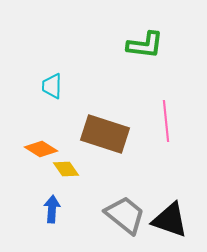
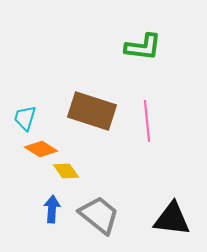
green L-shape: moved 2 px left, 2 px down
cyan trapezoid: moved 27 px left, 32 px down; rotated 16 degrees clockwise
pink line: moved 19 px left
brown rectangle: moved 13 px left, 23 px up
yellow diamond: moved 2 px down
gray trapezoid: moved 26 px left
black triangle: moved 2 px right, 1 px up; rotated 12 degrees counterclockwise
